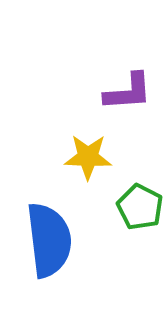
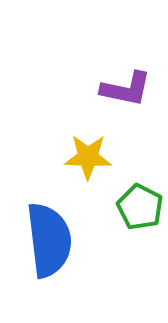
purple L-shape: moved 2 px left, 3 px up; rotated 16 degrees clockwise
